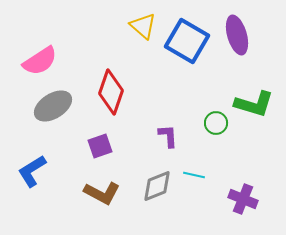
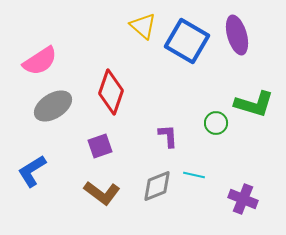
brown L-shape: rotated 9 degrees clockwise
